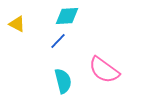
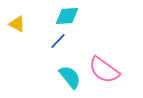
cyan semicircle: moved 7 px right, 4 px up; rotated 25 degrees counterclockwise
